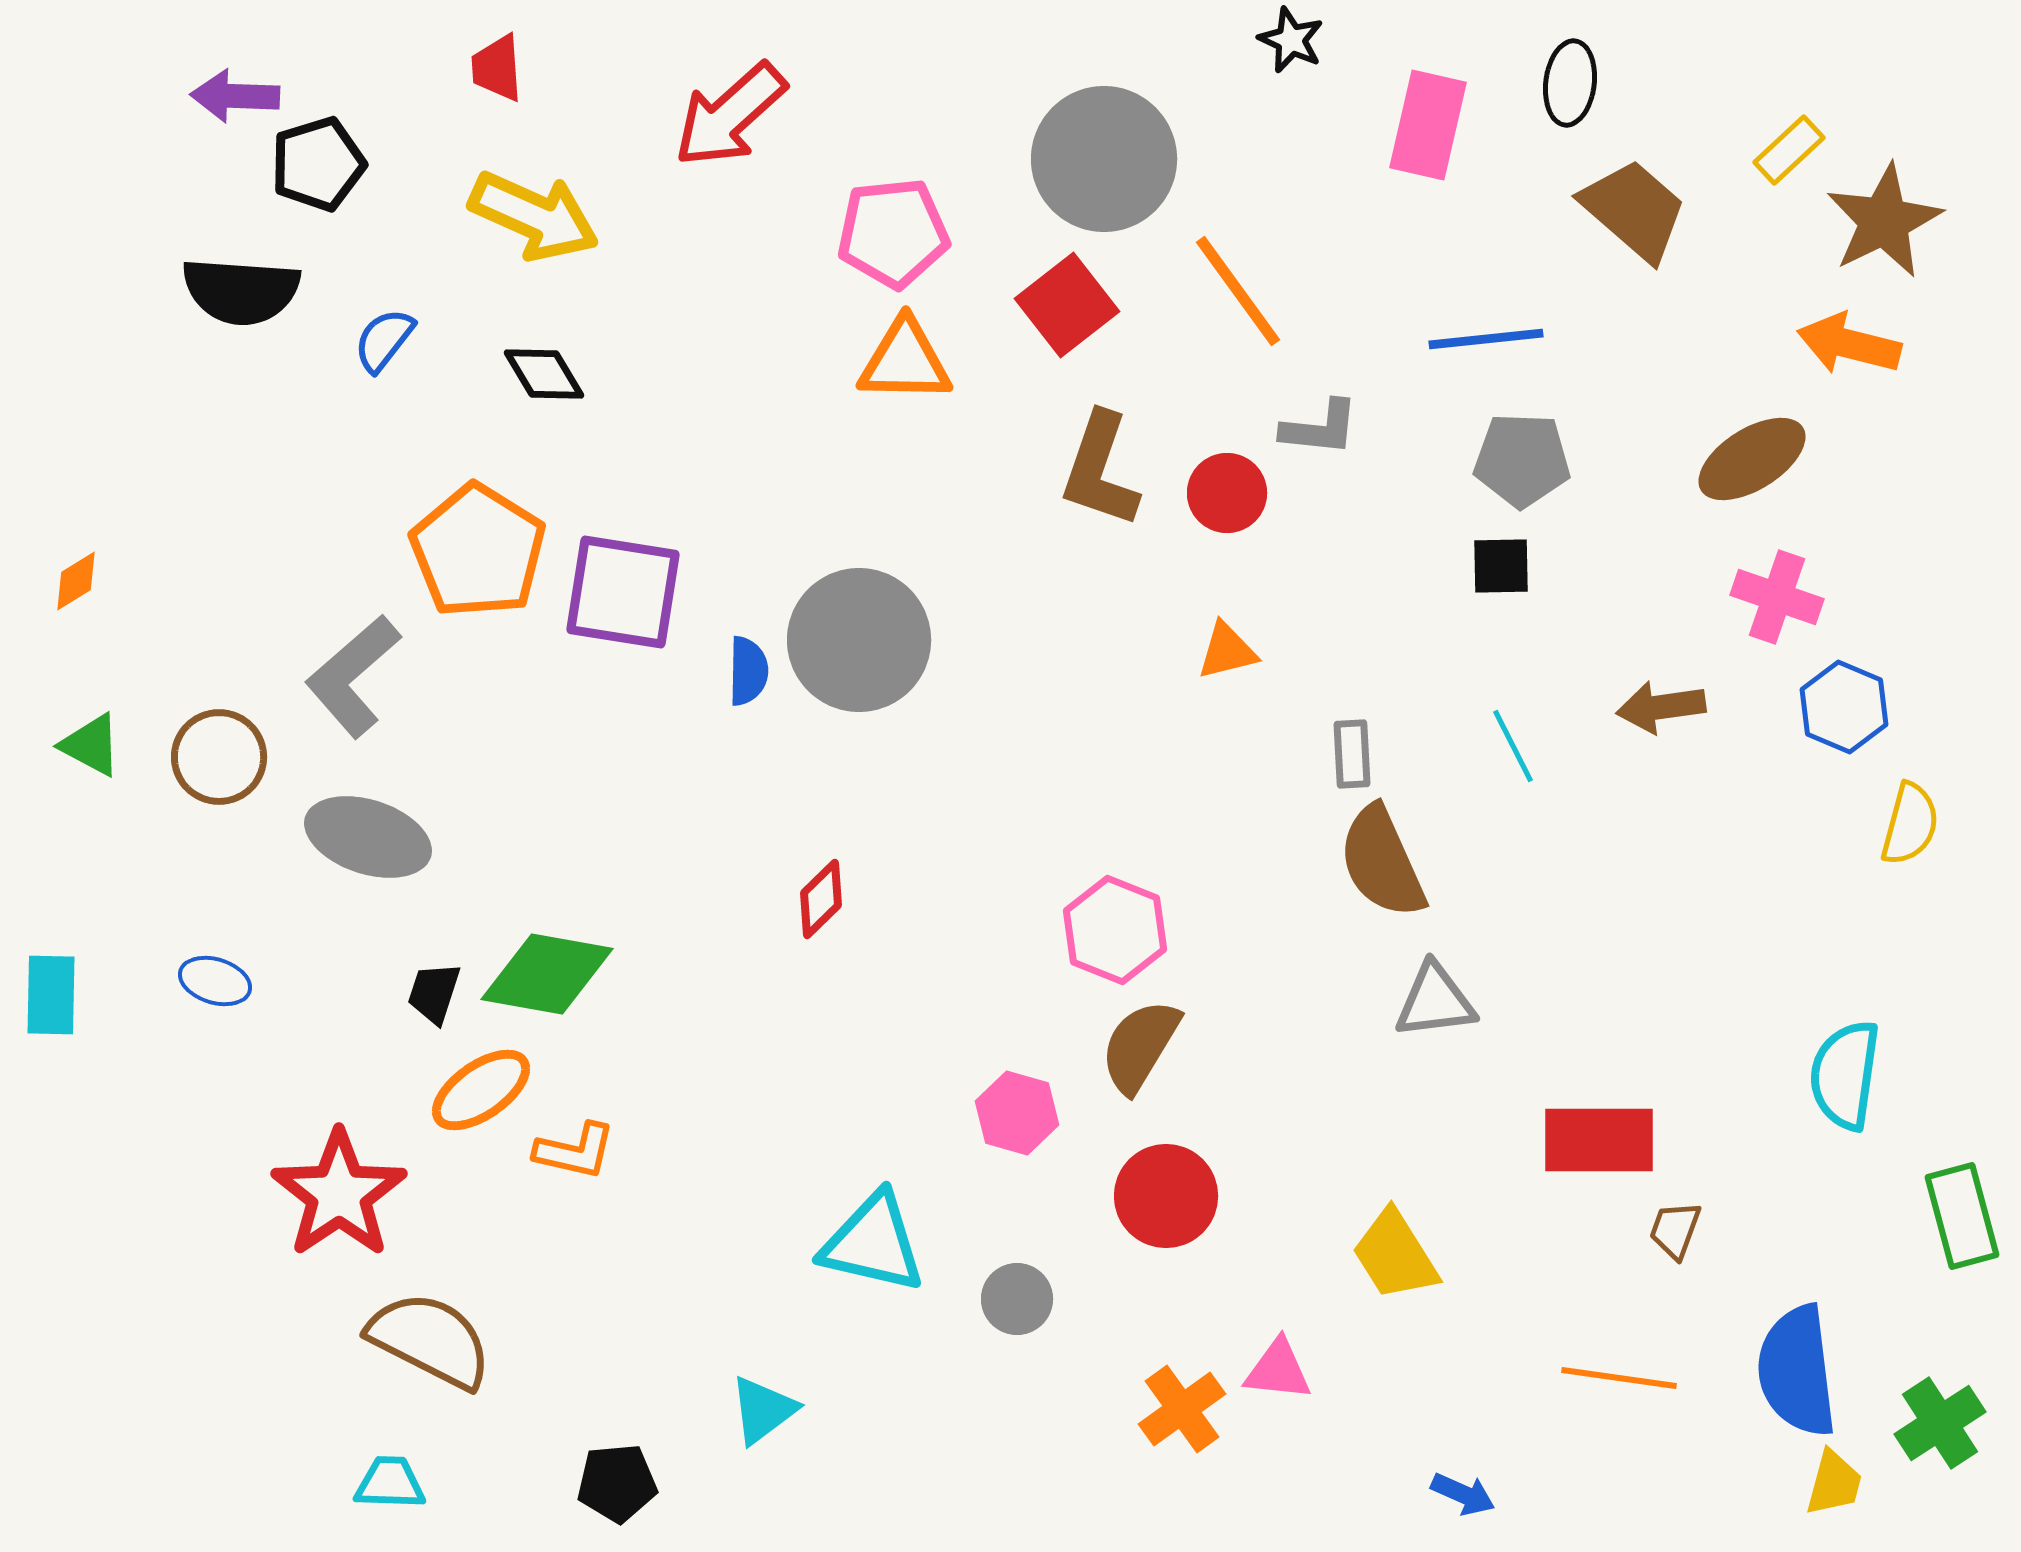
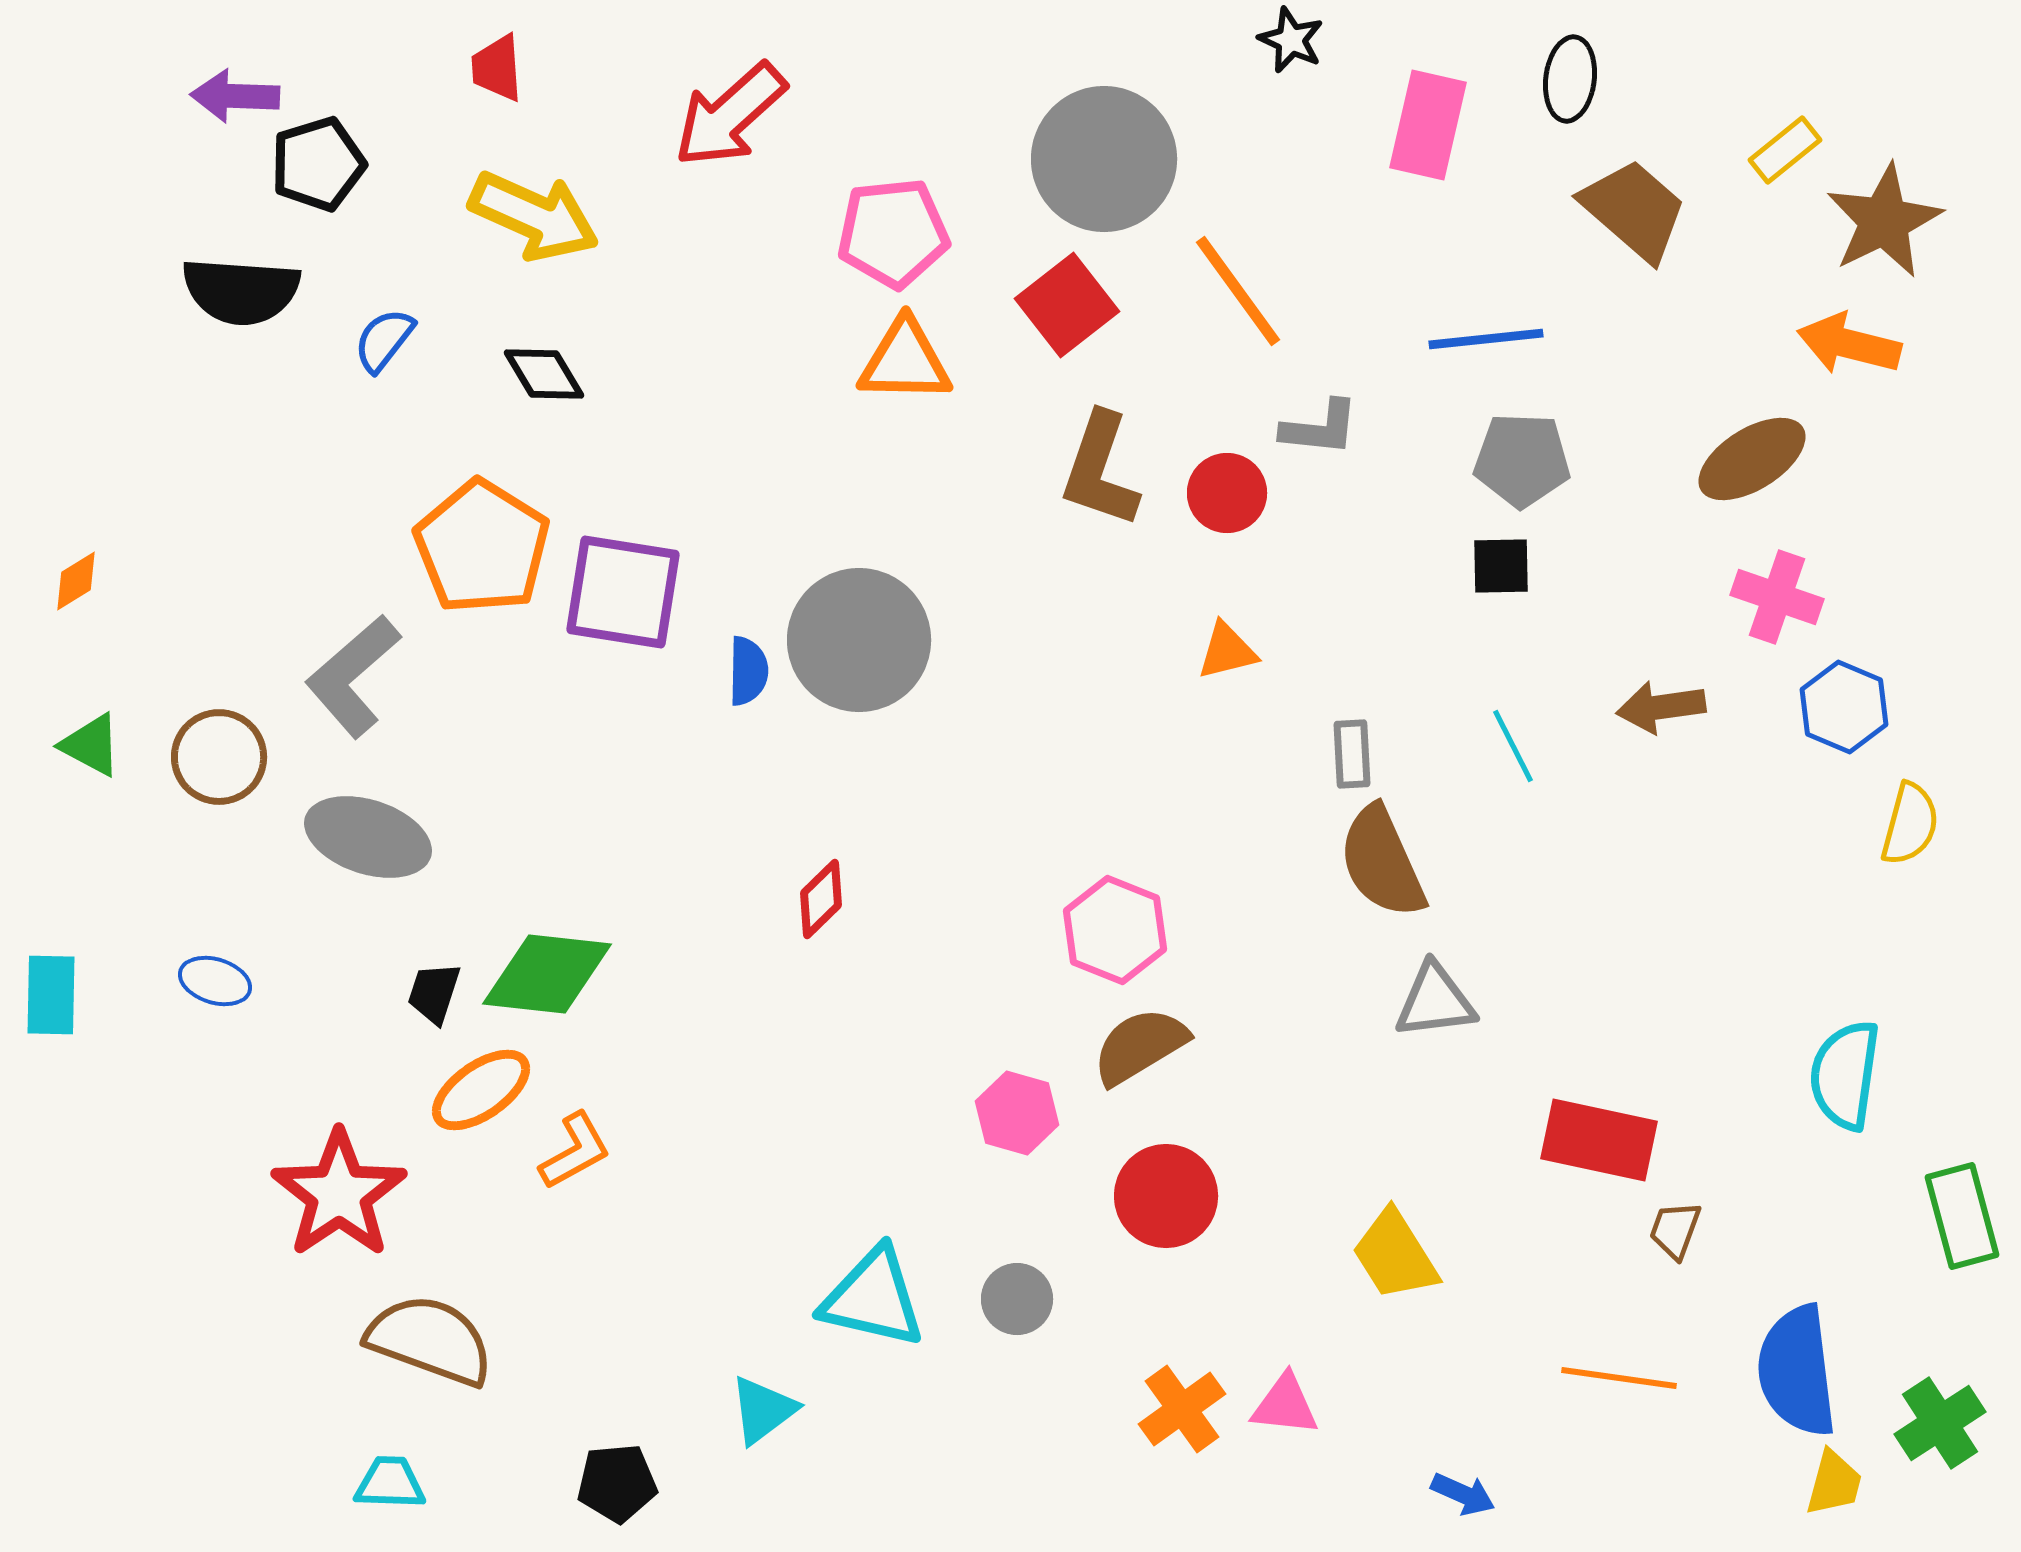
black ellipse at (1570, 83): moved 4 px up
yellow rectangle at (1789, 150): moved 4 px left; rotated 4 degrees clockwise
orange pentagon at (478, 551): moved 4 px right, 4 px up
green diamond at (547, 974): rotated 4 degrees counterclockwise
brown semicircle at (1140, 1046): rotated 28 degrees clockwise
red rectangle at (1599, 1140): rotated 12 degrees clockwise
orange L-shape at (575, 1151): rotated 42 degrees counterclockwise
cyan triangle at (873, 1243): moved 55 px down
brown semicircle at (430, 1340): rotated 7 degrees counterclockwise
pink triangle at (1278, 1370): moved 7 px right, 35 px down
